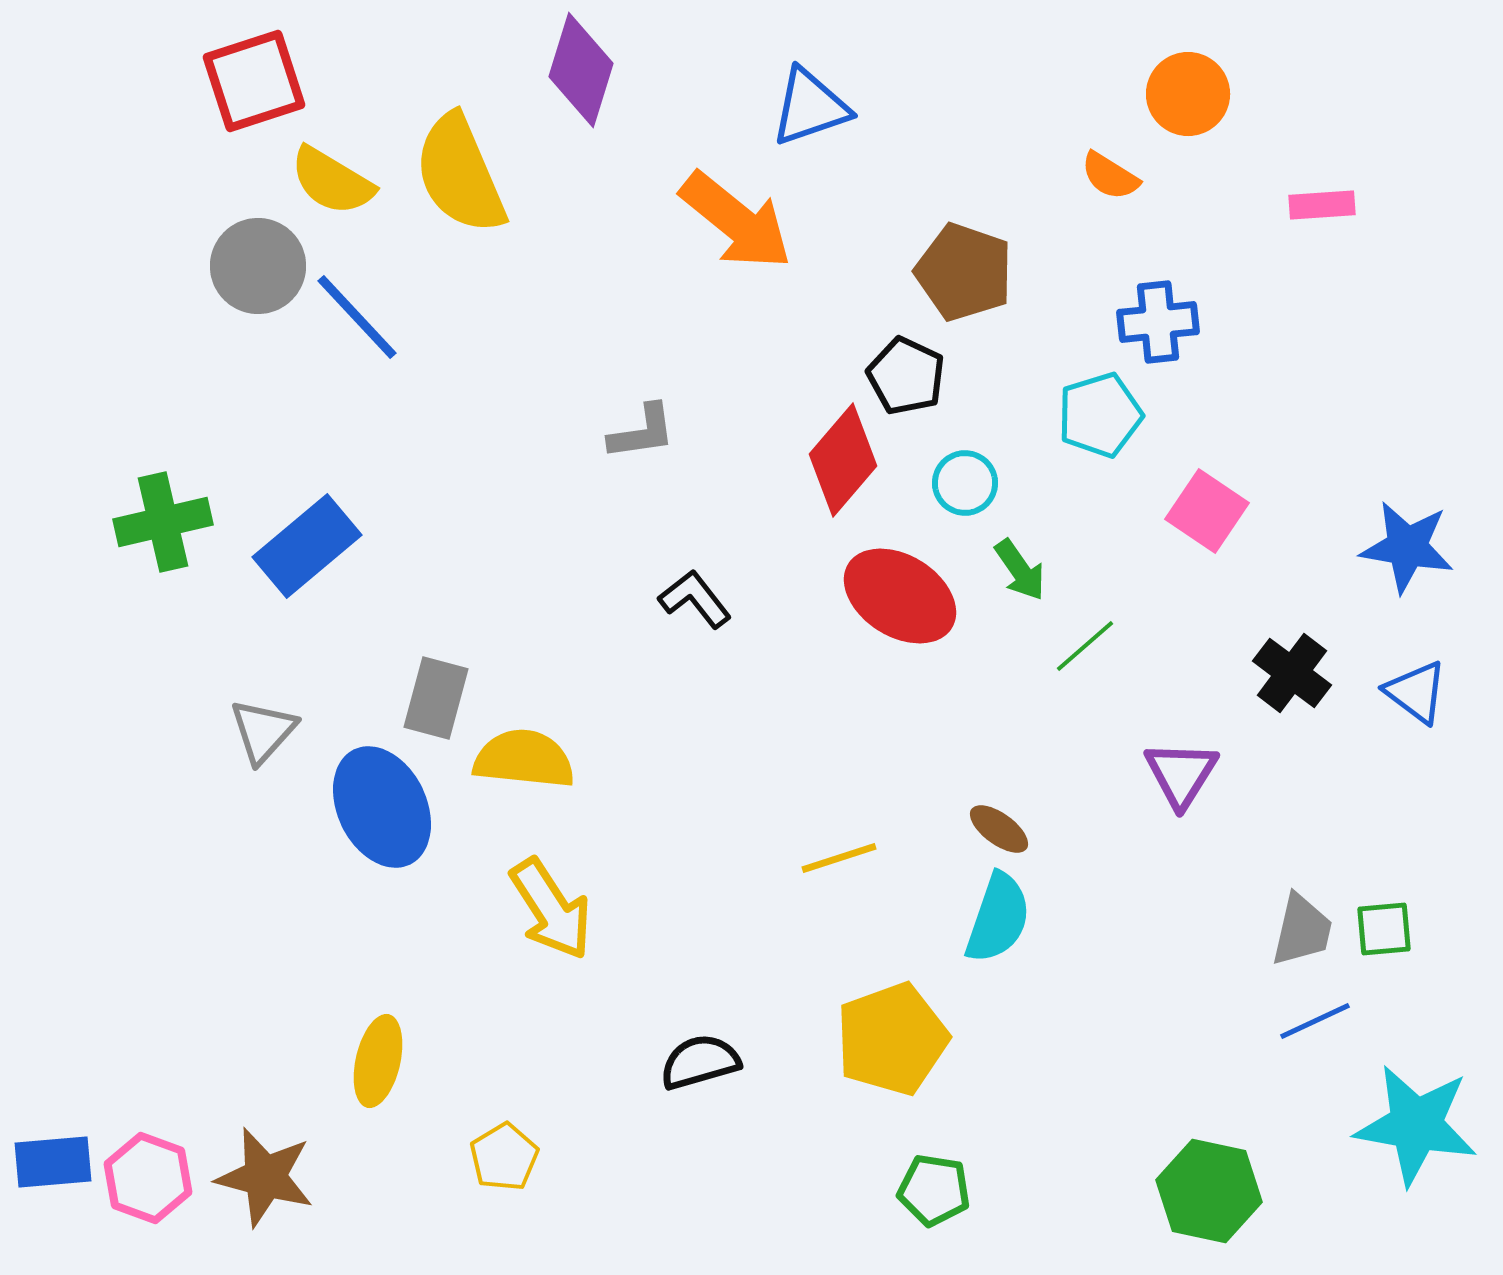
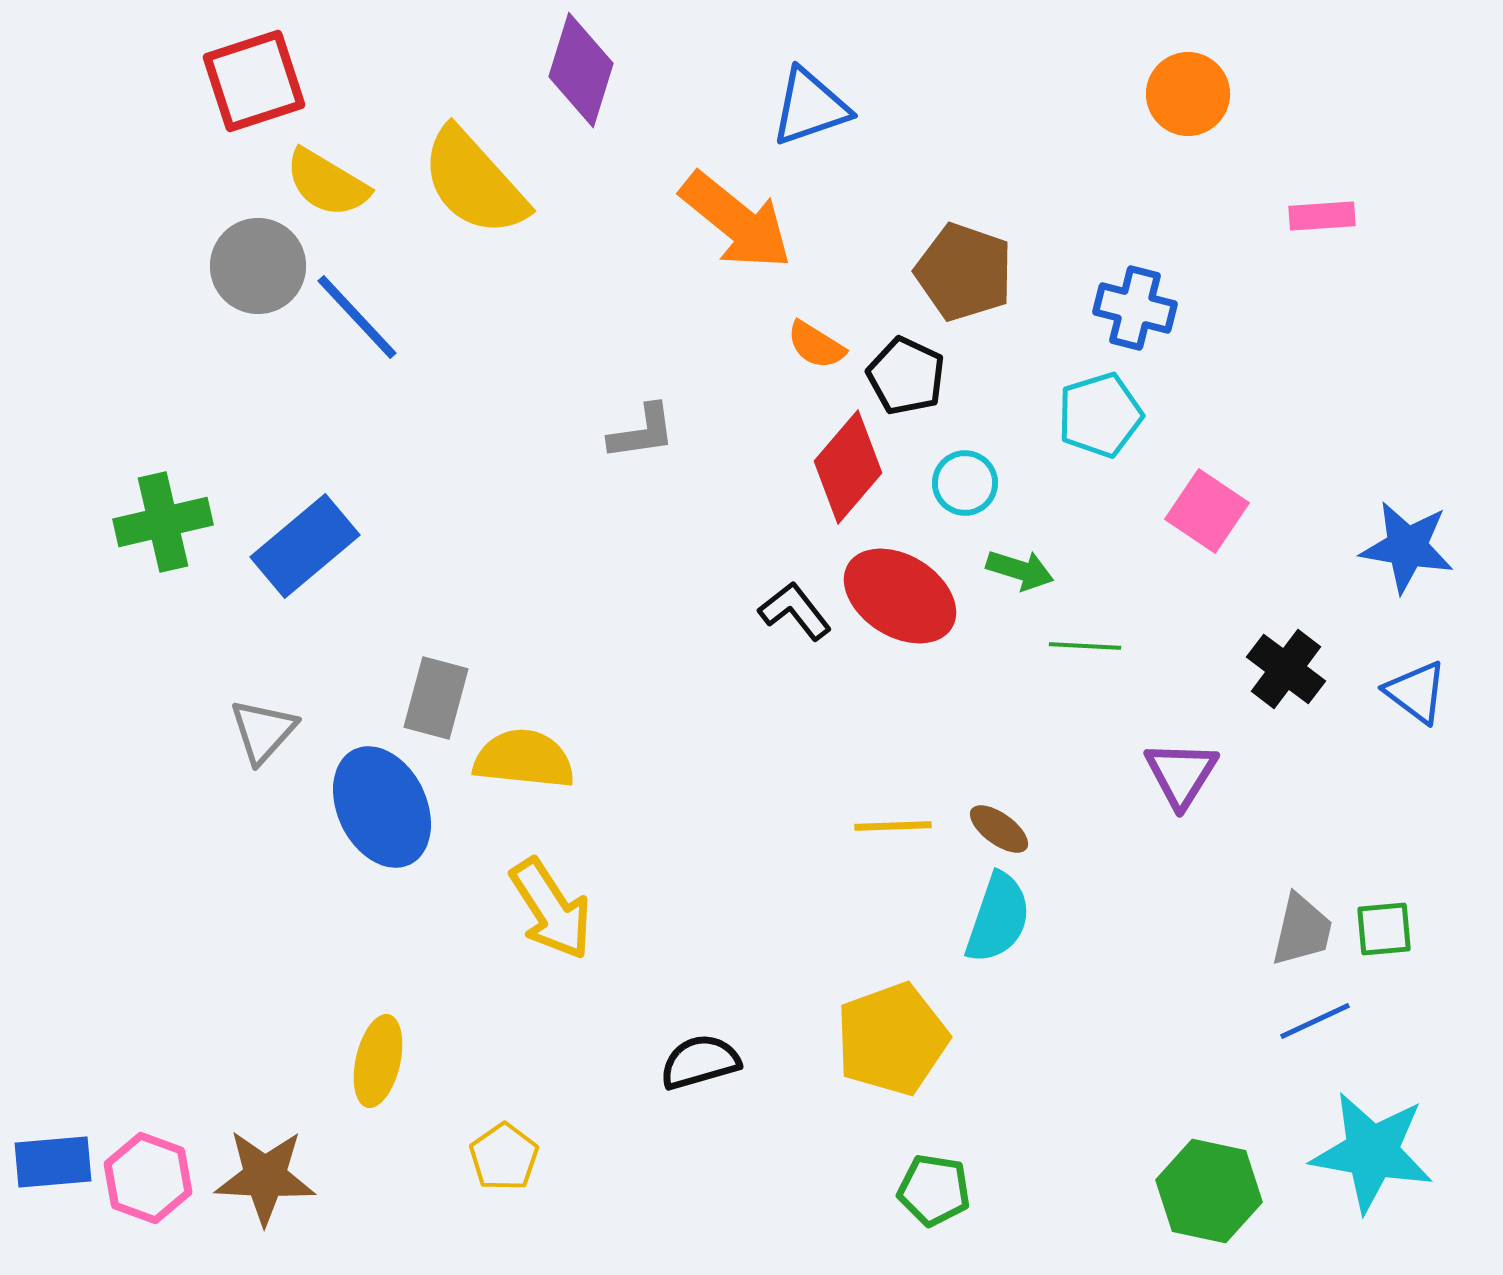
yellow semicircle at (460, 174): moved 14 px right, 8 px down; rotated 19 degrees counterclockwise
orange semicircle at (1110, 176): moved 294 px left, 169 px down
yellow semicircle at (332, 181): moved 5 px left, 2 px down
pink rectangle at (1322, 205): moved 11 px down
blue cross at (1158, 322): moved 23 px left, 14 px up; rotated 20 degrees clockwise
red diamond at (843, 460): moved 5 px right, 7 px down
blue rectangle at (307, 546): moved 2 px left
green arrow at (1020, 570): rotated 38 degrees counterclockwise
black L-shape at (695, 599): moved 100 px right, 12 px down
green line at (1085, 646): rotated 44 degrees clockwise
black cross at (1292, 673): moved 6 px left, 4 px up
yellow line at (839, 858): moved 54 px right, 32 px up; rotated 16 degrees clockwise
cyan star at (1416, 1125): moved 44 px left, 27 px down
yellow pentagon at (504, 1157): rotated 4 degrees counterclockwise
brown star at (265, 1177): rotated 12 degrees counterclockwise
